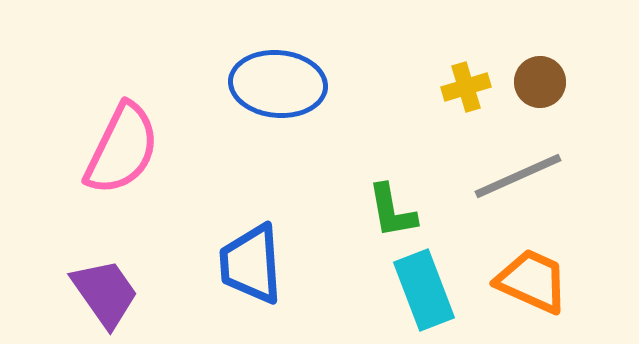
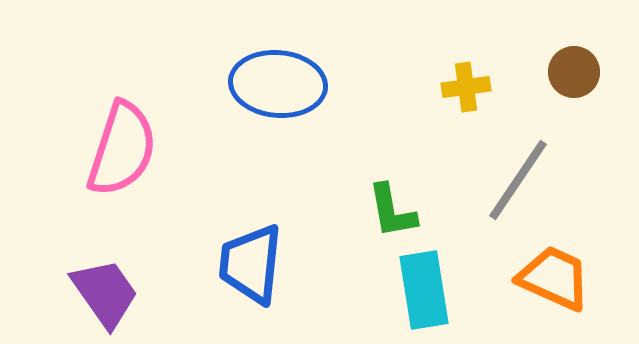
brown circle: moved 34 px right, 10 px up
yellow cross: rotated 9 degrees clockwise
pink semicircle: rotated 8 degrees counterclockwise
gray line: moved 4 px down; rotated 32 degrees counterclockwise
blue trapezoid: rotated 10 degrees clockwise
orange trapezoid: moved 22 px right, 3 px up
cyan rectangle: rotated 12 degrees clockwise
